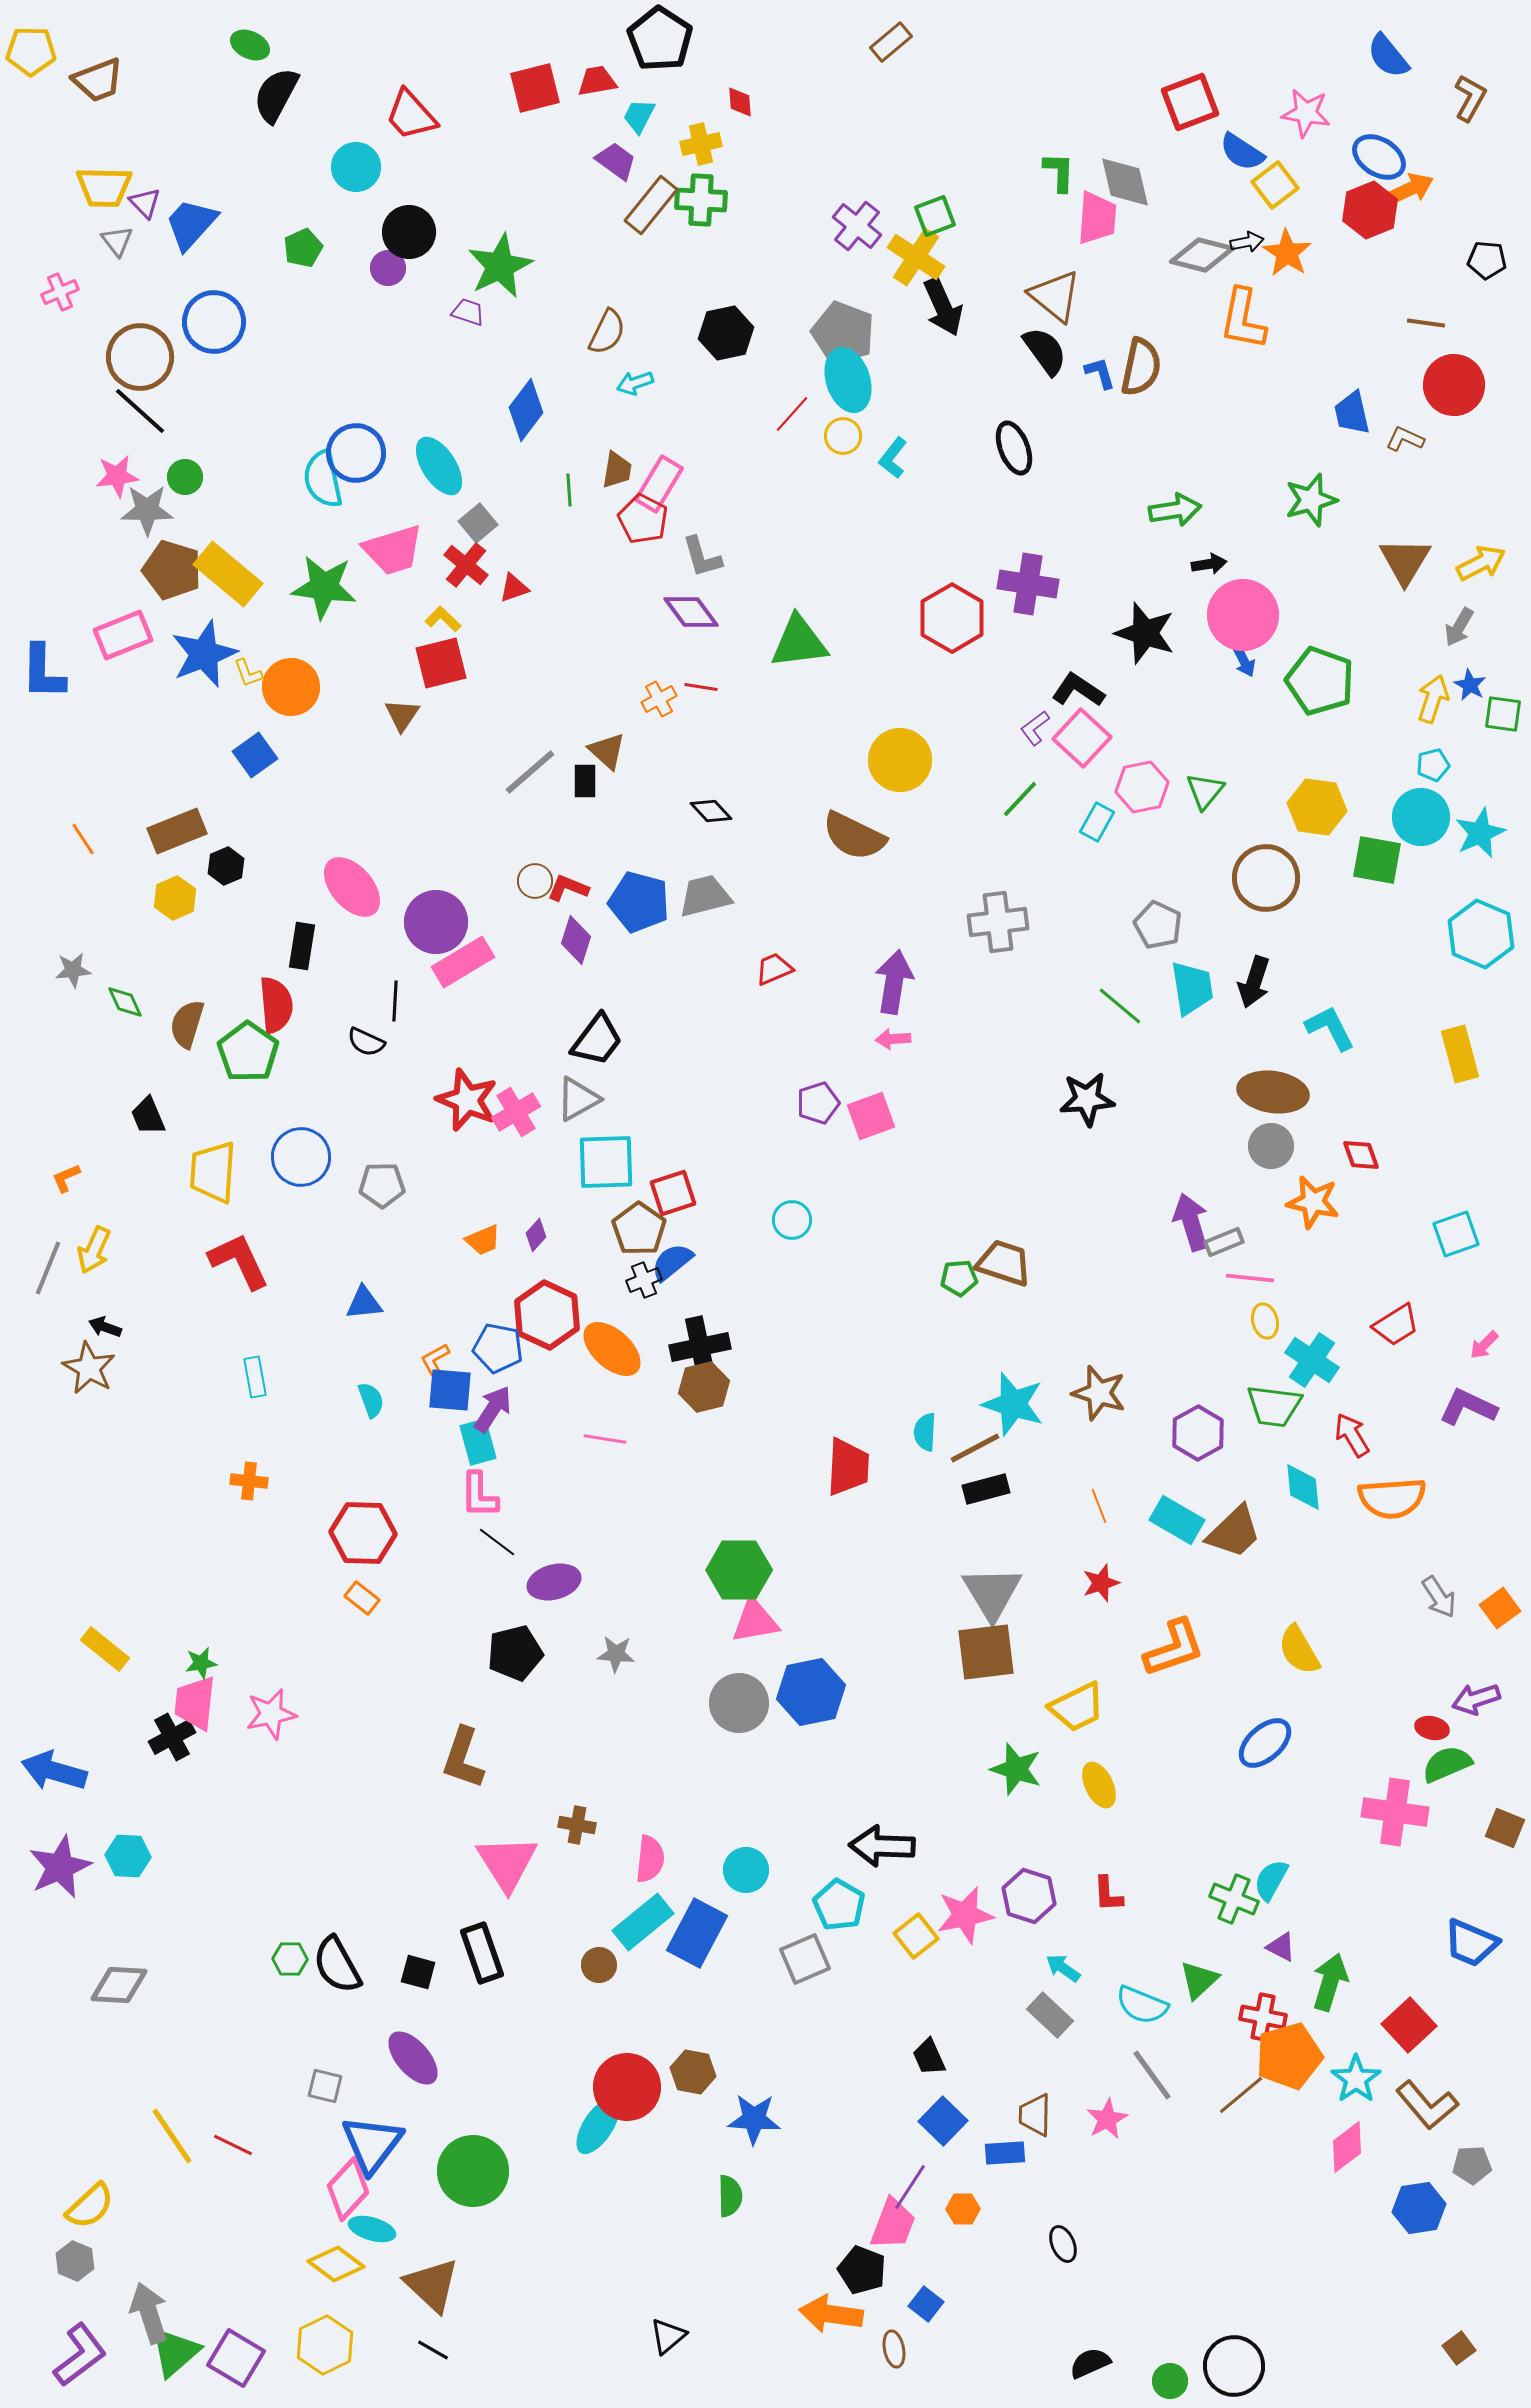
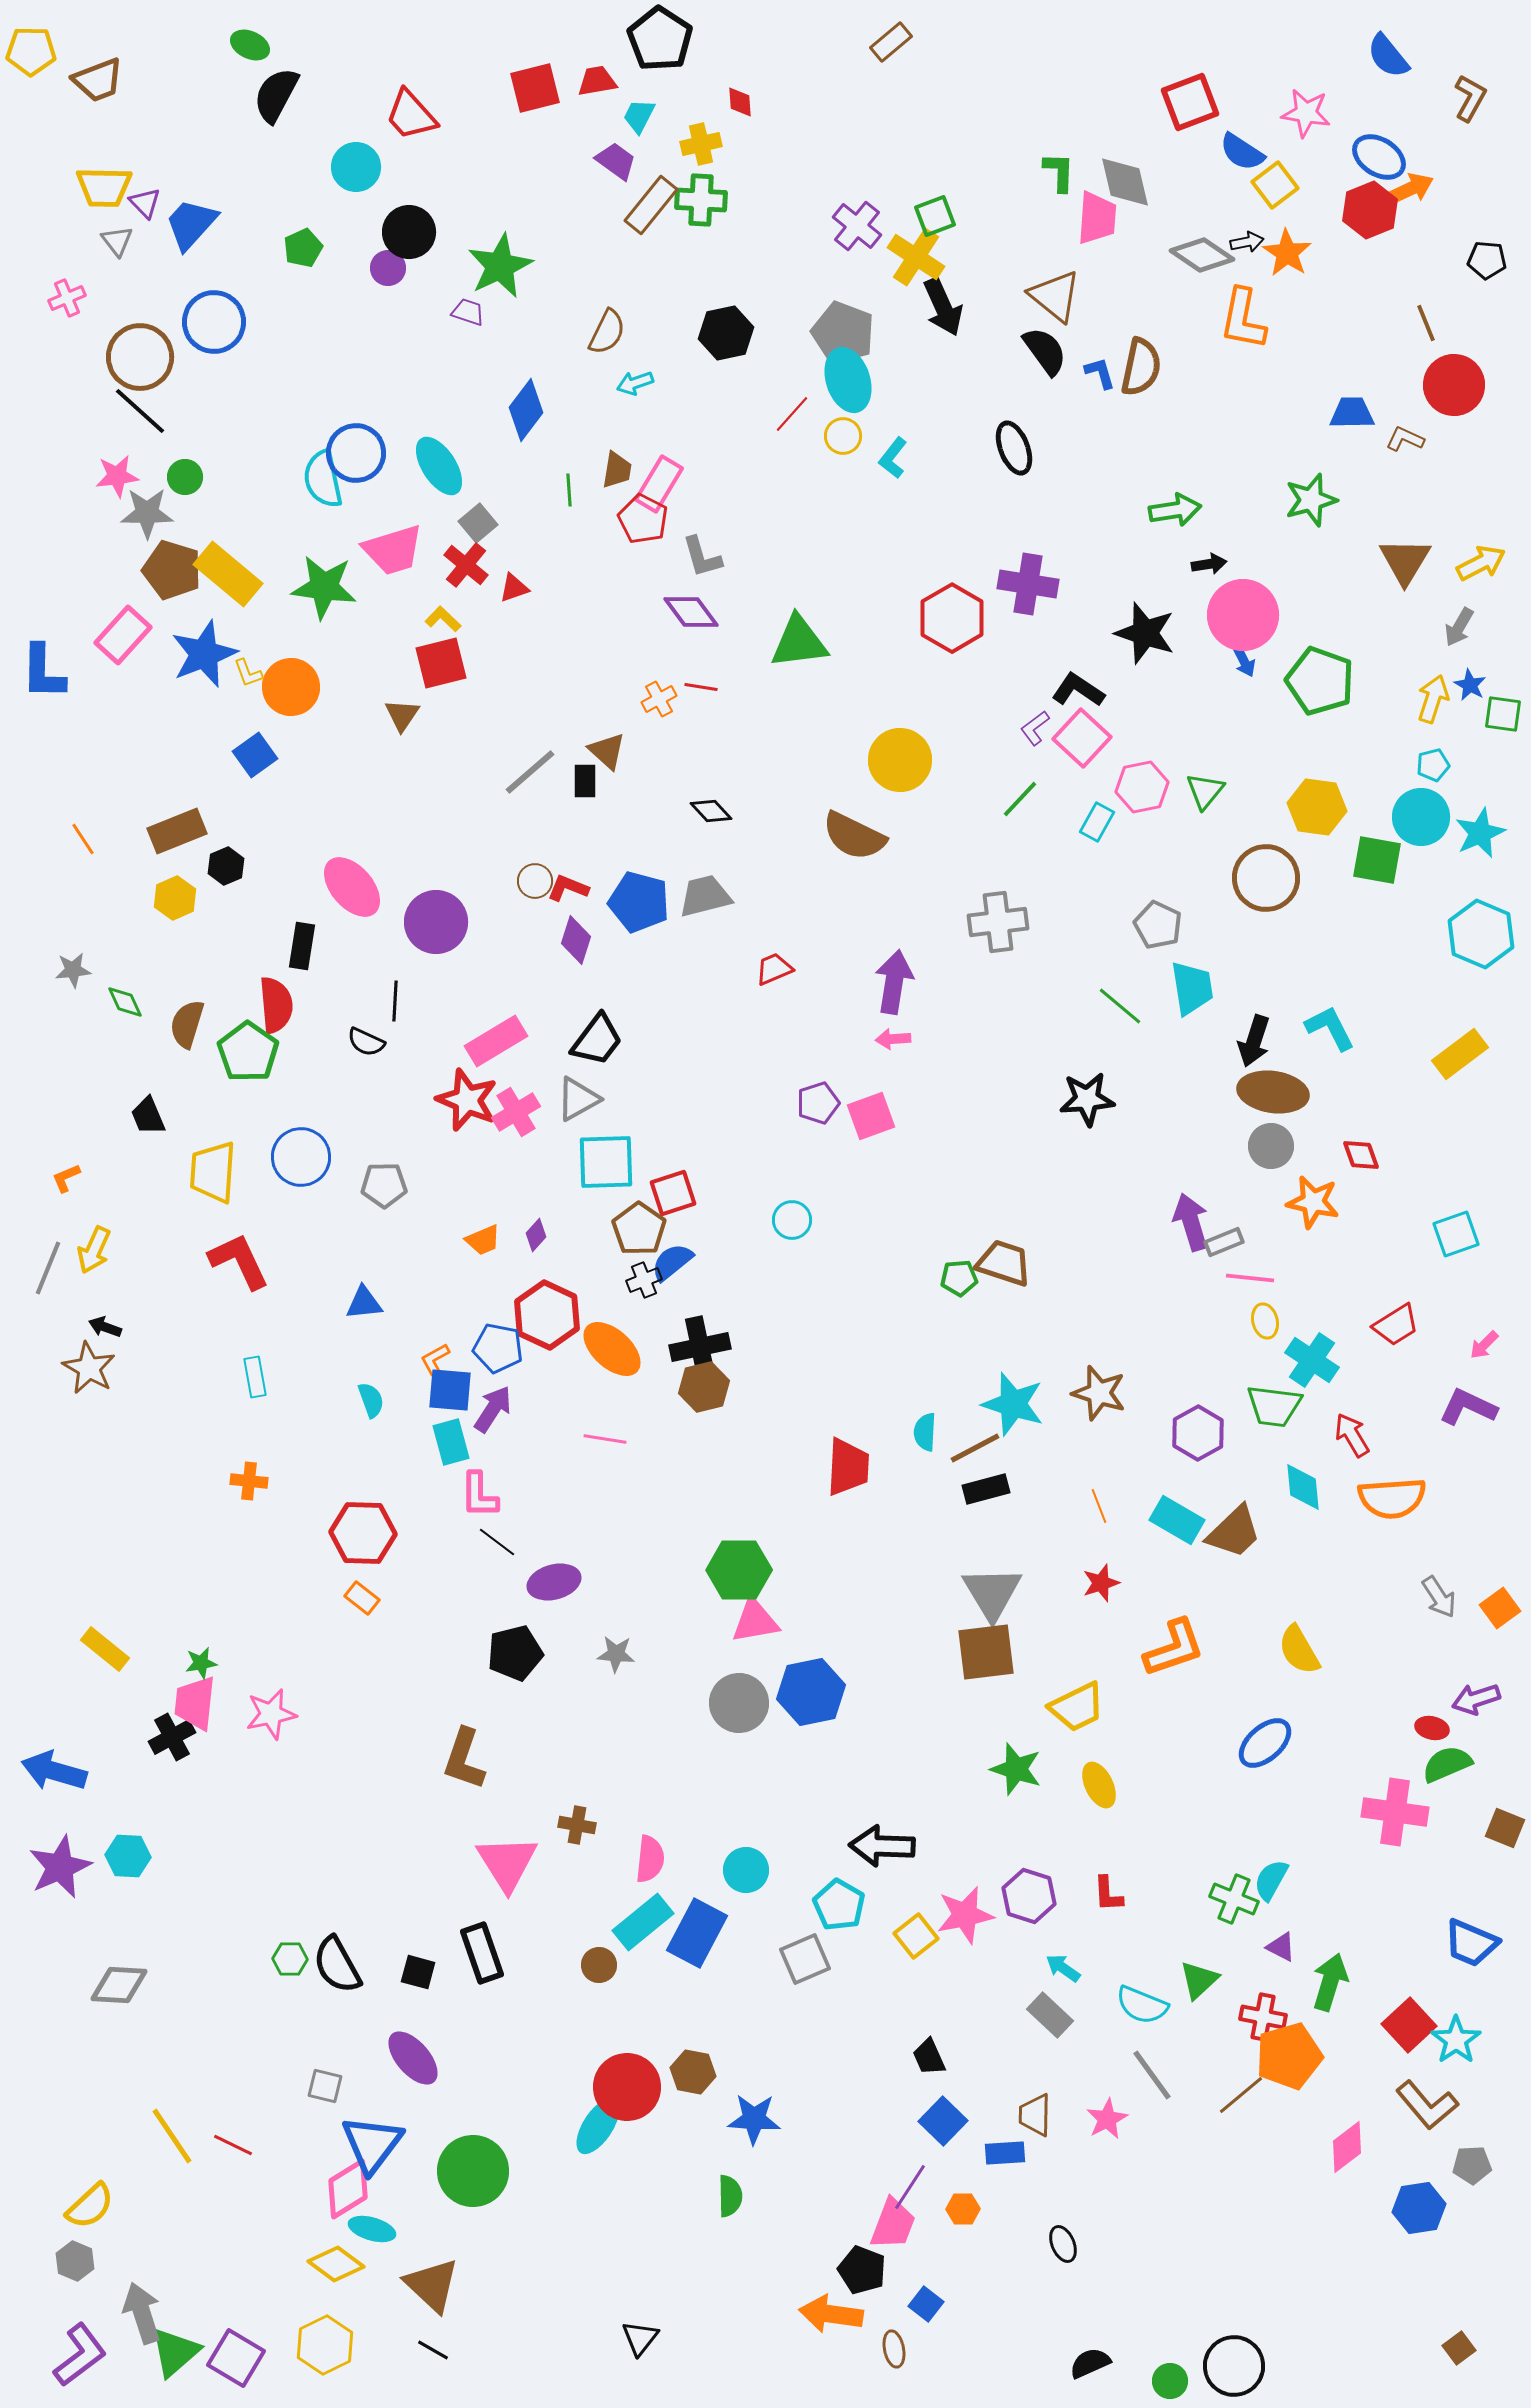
gray diamond at (1202, 255): rotated 20 degrees clockwise
pink cross at (60, 292): moved 7 px right, 6 px down
brown line at (1426, 323): rotated 60 degrees clockwise
blue trapezoid at (1352, 413): rotated 102 degrees clockwise
gray star at (147, 510): moved 3 px down
pink rectangle at (123, 635): rotated 26 degrees counterclockwise
pink rectangle at (463, 962): moved 33 px right, 79 px down
black arrow at (1254, 982): moved 59 px down
yellow rectangle at (1460, 1054): rotated 68 degrees clockwise
gray pentagon at (382, 1185): moved 2 px right
cyan rectangle at (478, 1442): moved 27 px left
brown L-shape at (463, 1758): moved 1 px right, 1 px down
cyan star at (1356, 2079): moved 100 px right, 39 px up
pink diamond at (348, 2189): rotated 16 degrees clockwise
gray arrow at (149, 2313): moved 7 px left
black triangle at (668, 2336): moved 28 px left, 2 px down; rotated 12 degrees counterclockwise
